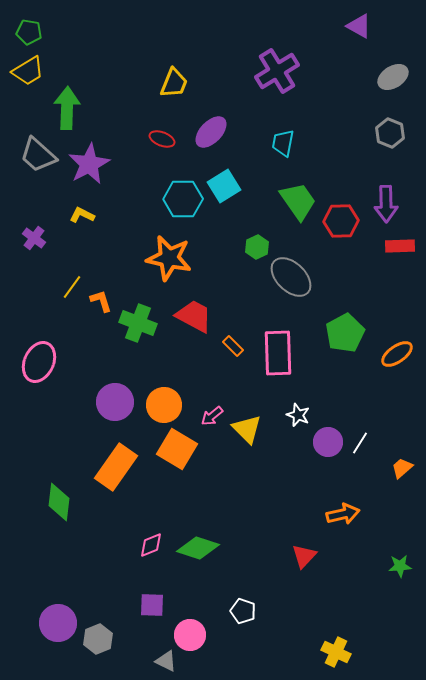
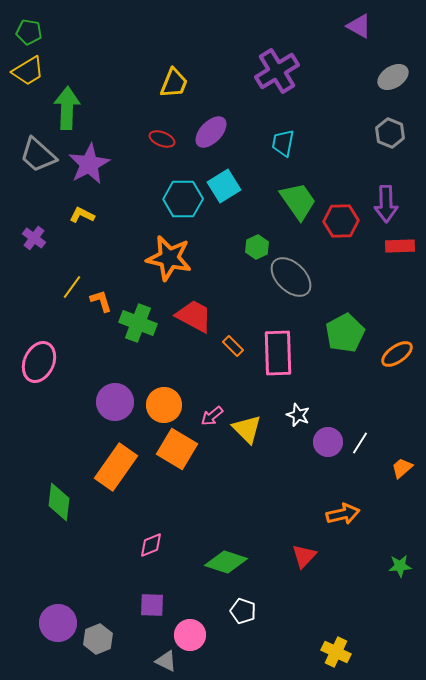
green diamond at (198, 548): moved 28 px right, 14 px down
